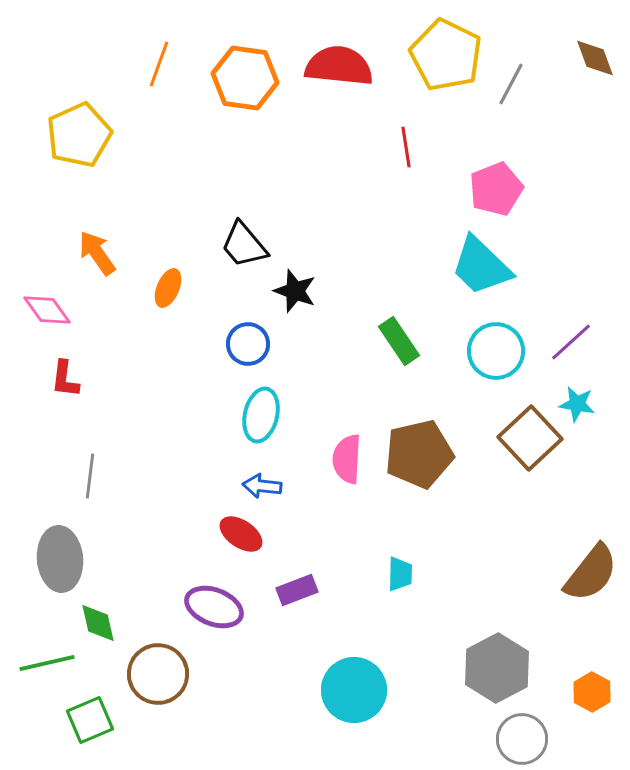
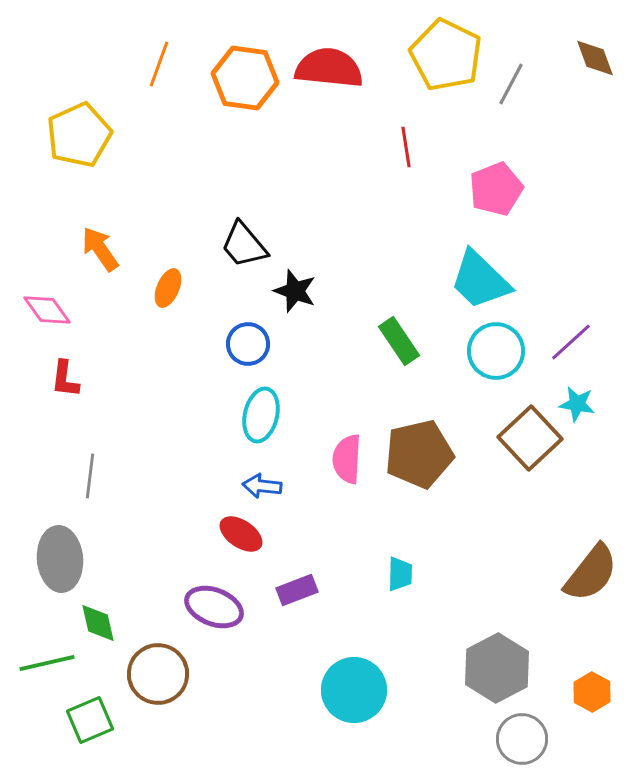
red semicircle at (339, 66): moved 10 px left, 2 px down
orange arrow at (97, 253): moved 3 px right, 4 px up
cyan trapezoid at (481, 266): moved 1 px left, 14 px down
